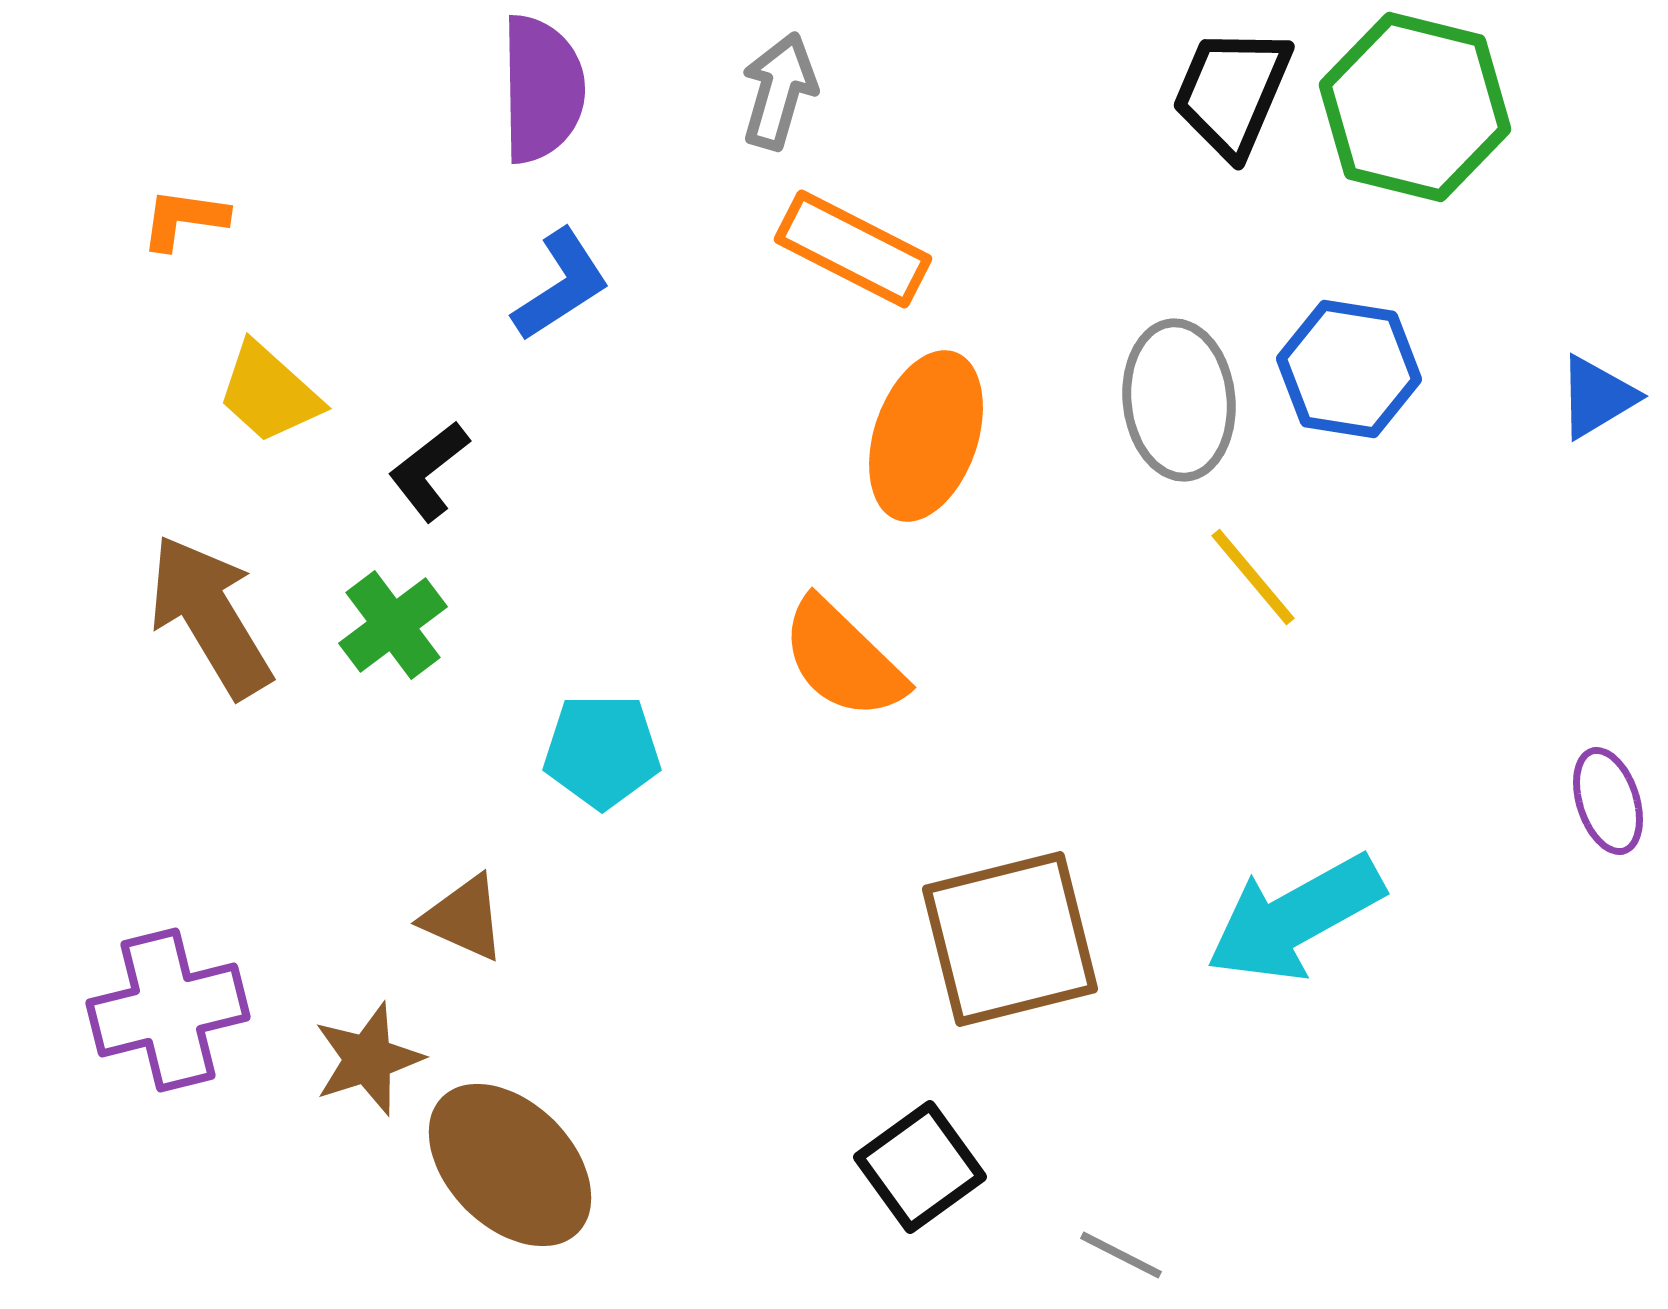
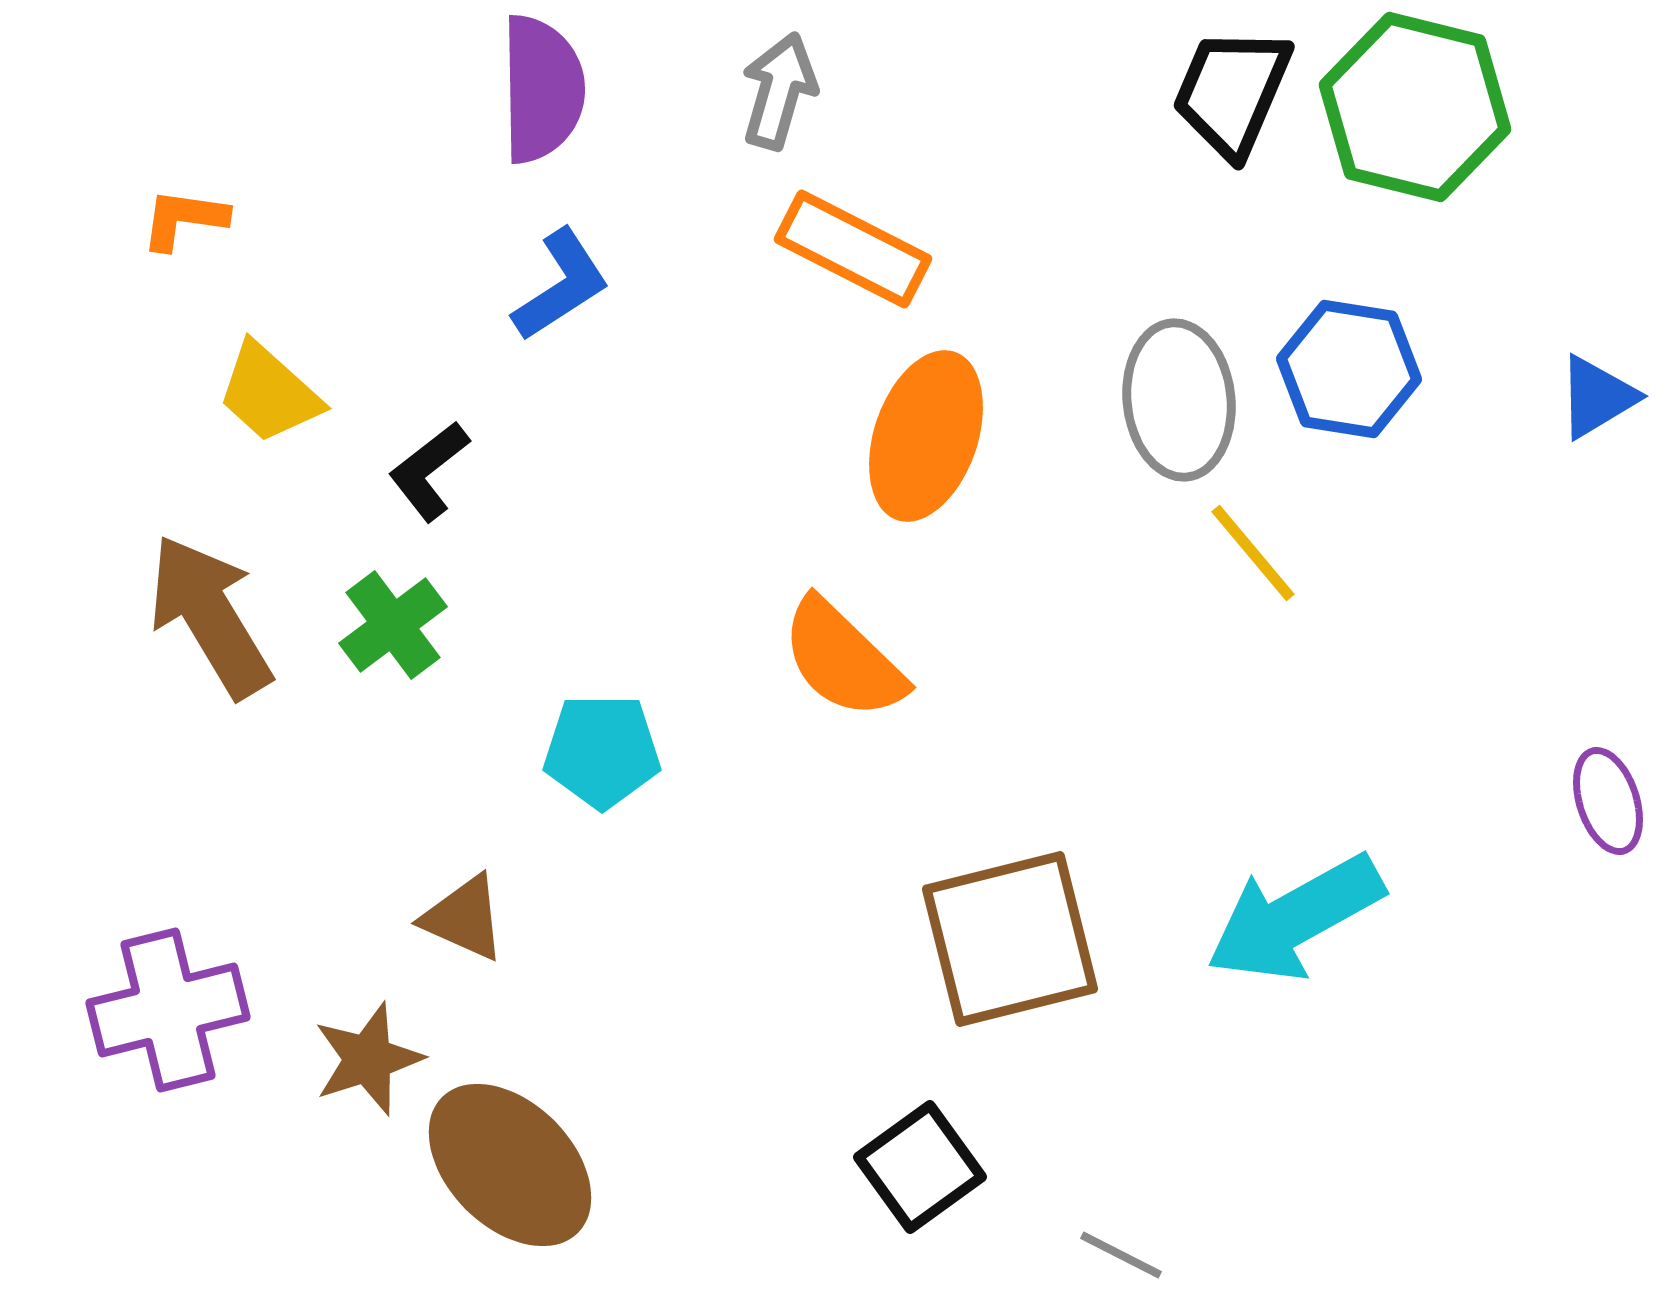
yellow line: moved 24 px up
